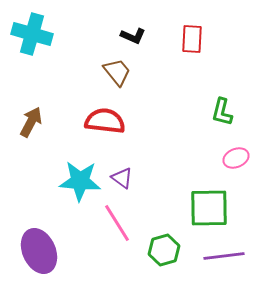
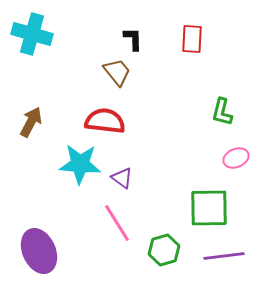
black L-shape: moved 3 px down; rotated 115 degrees counterclockwise
cyan star: moved 17 px up
